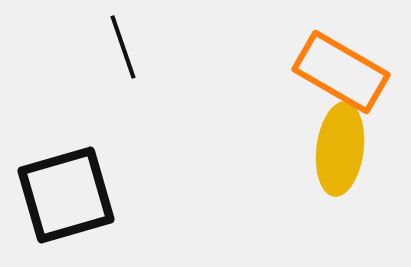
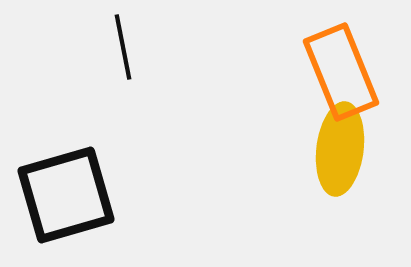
black line: rotated 8 degrees clockwise
orange rectangle: rotated 38 degrees clockwise
